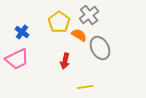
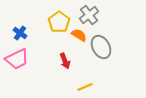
blue cross: moved 2 px left, 1 px down
gray ellipse: moved 1 px right, 1 px up
red arrow: rotated 35 degrees counterclockwise
yellow line: rotated 14 degrees counterclockwise
